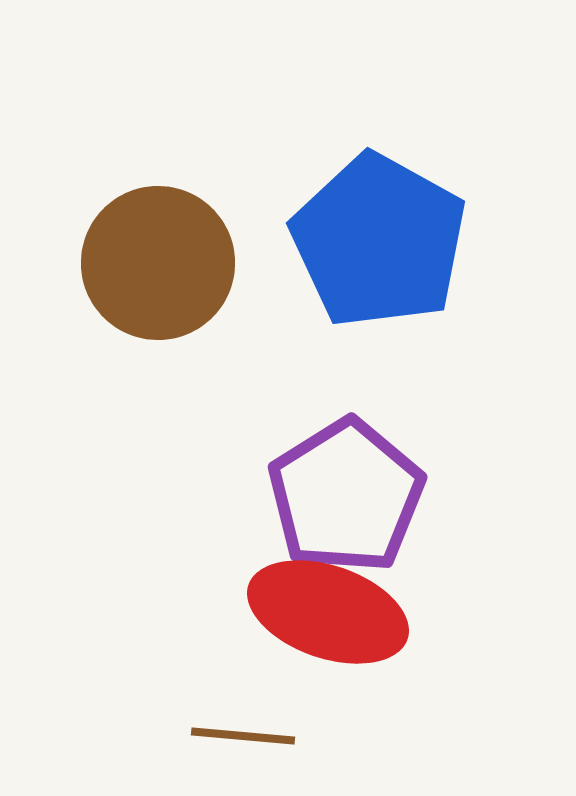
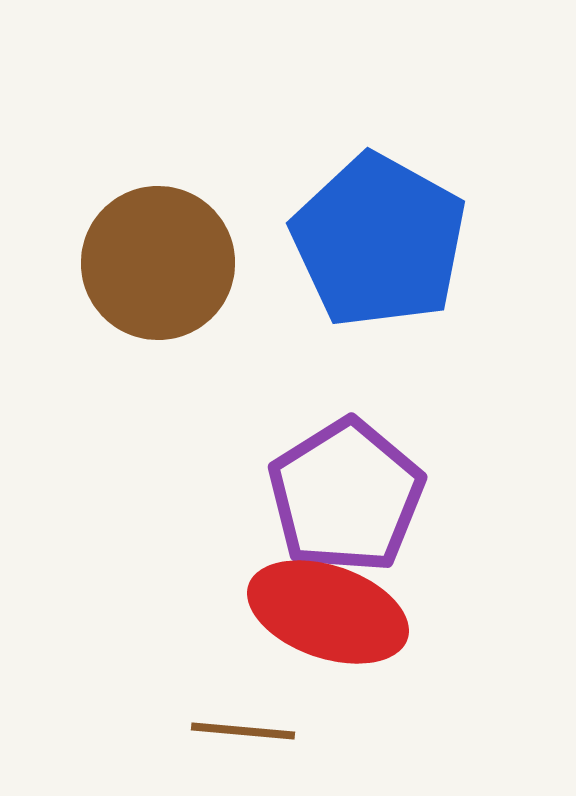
brown line: moved 5 px up
